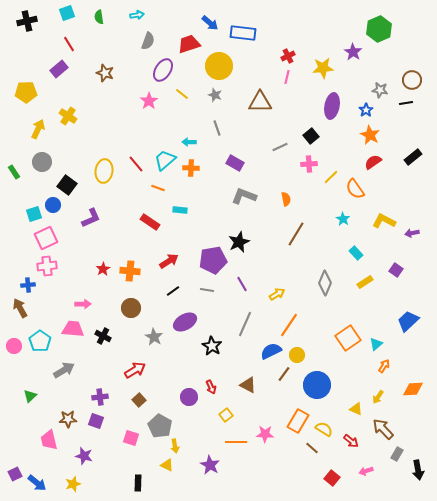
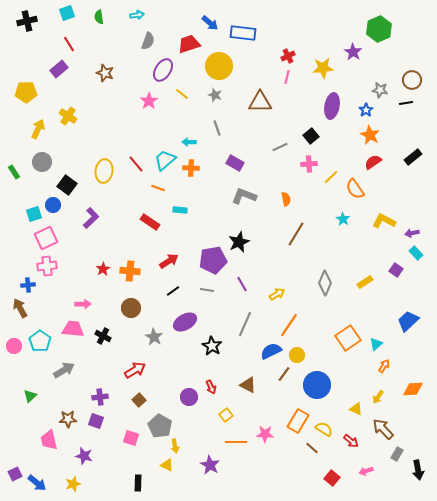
purple L-shape at (91, 218): rotated 20 degrees counterclockwise
cyan rectangle at (356, 253): moved 60 px right
